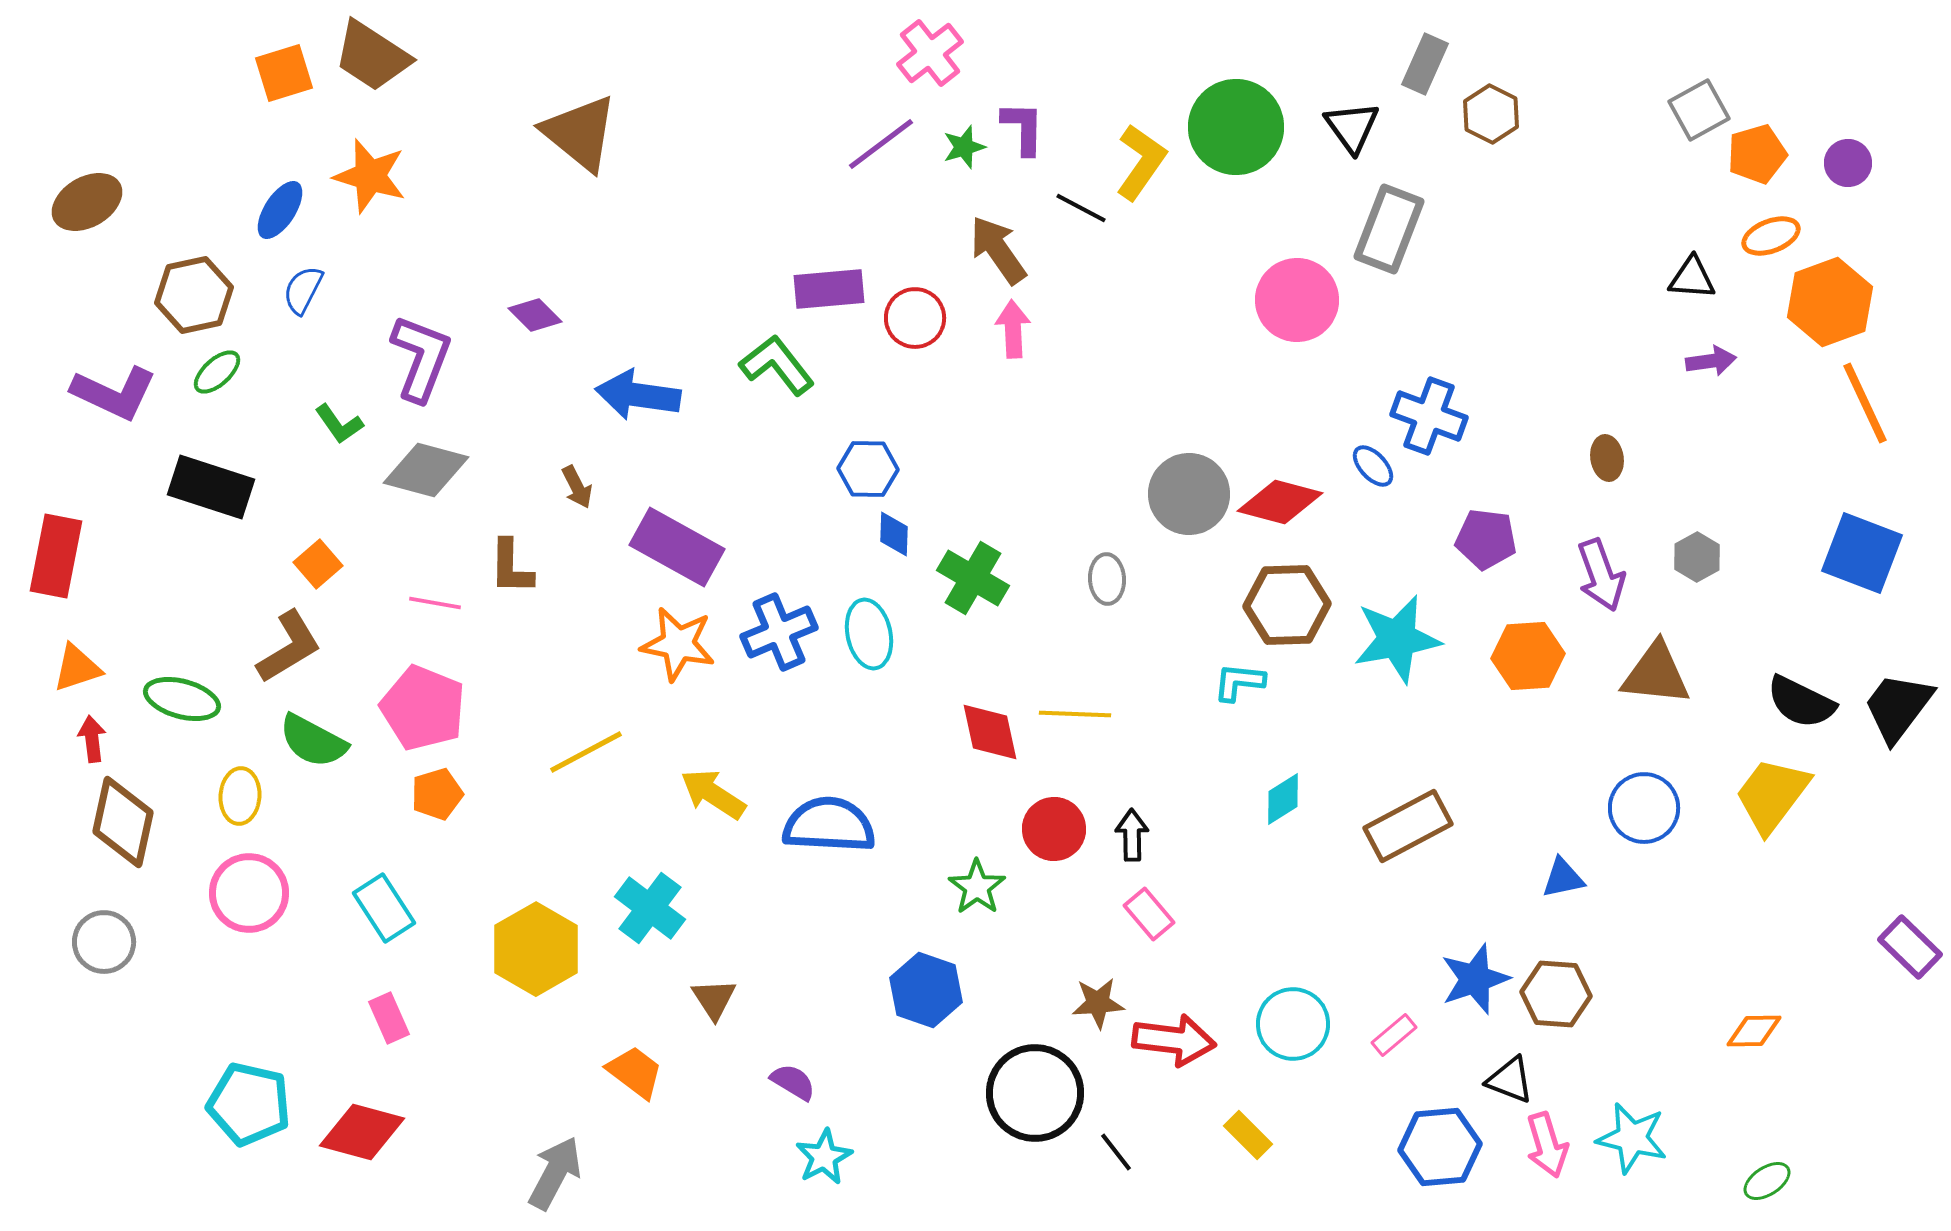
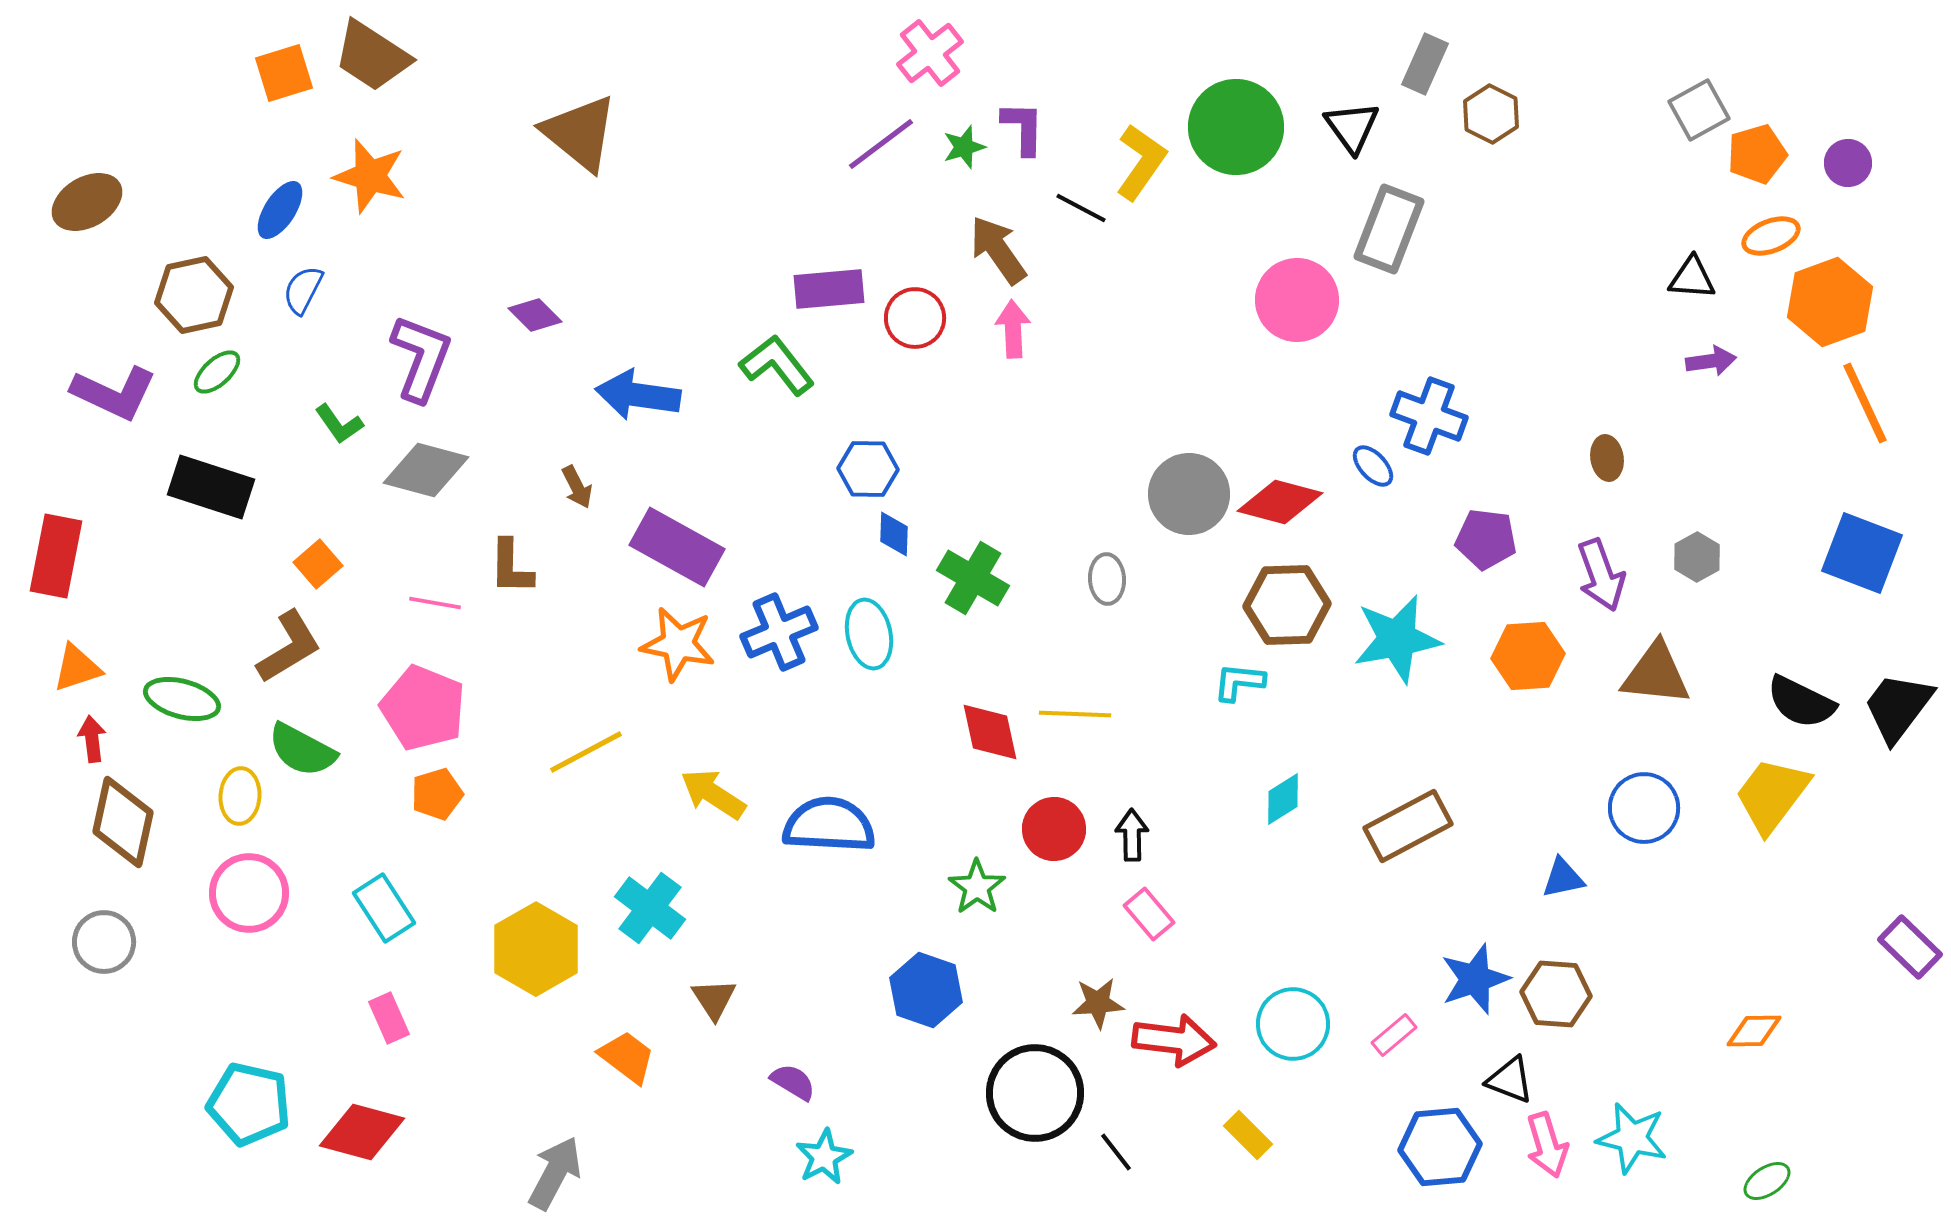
green semicircle at (313, 741): moved 11 px left, 9 px down
orange trapezoid at (635, 1072): moved 8 px left, 15 px up
